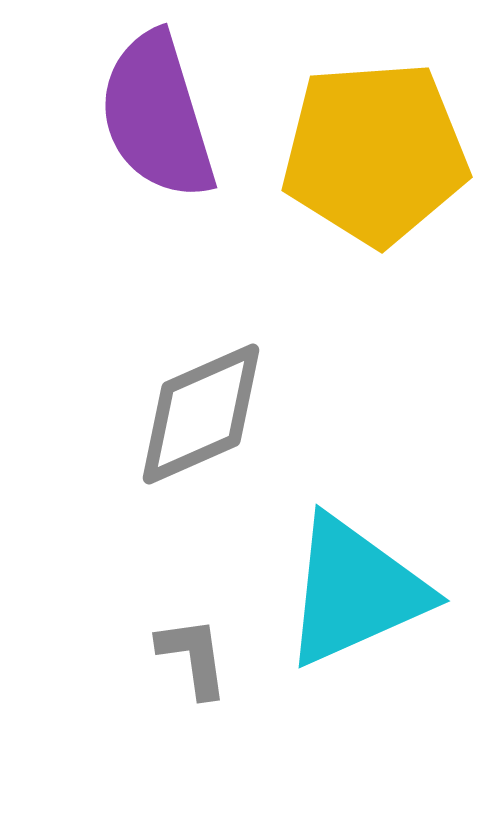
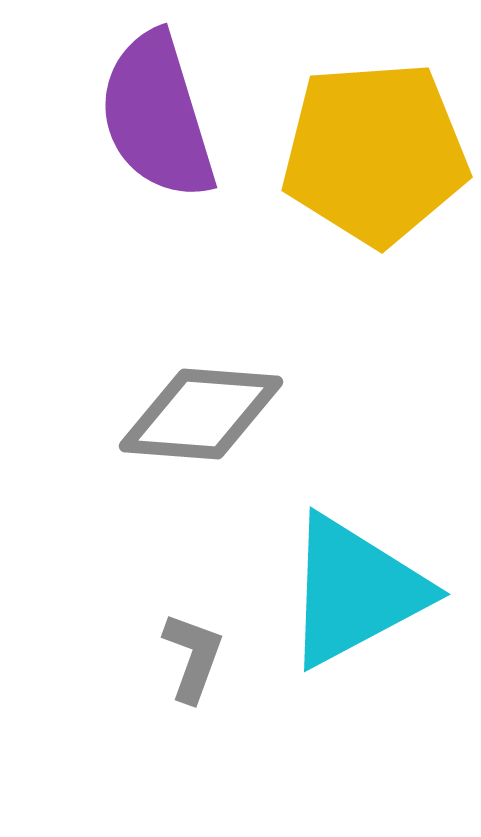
gray diamond: rotated 28 degrees clockwise
cyan triangle: rotated 4 degrees counterclockwise
gray L-shape: rotated 28 degrees clockwise
